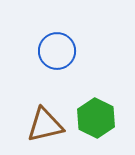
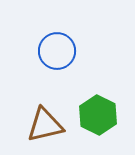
green hexagon: moved 2 px right, 3 px up
